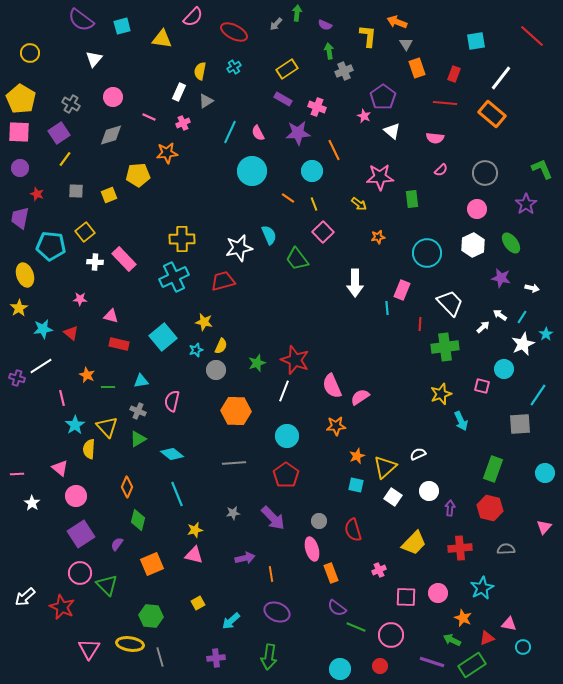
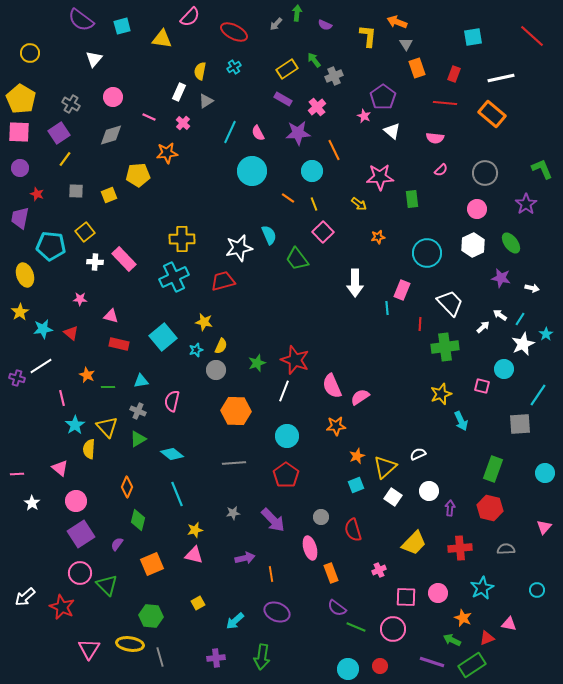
pink semicircle at (193, 17): moved 3 px left
cyan square at (476, 41): moved 3 px left, 4 px up
green arrow at (329, 51): moved 15 px left, 9 px down; rotated 28 degrees counterclockwise
gray cross at (344, 71): moved 10 px left, 5 px down
white line at (501, 78): rotated 40 degrees clockwise
pink cross at (317, 107): rotated 30 degrees clockwise
pink cross at (183, 123): rotated 24 degrees counterclockwise
yellow star at (19, 308): moved 1 px right, 4 px down
cyan line at (522, 317): moved 2 px left, 2 px down
cyan square at (356, 485): rotated 35 degrees counterclockwise
pink circle at (76, 496): moved 5 px down
purple arrow at (273, 518): moved 2 px down
gray circle at (319, 521): moved 2 px right, 4 px up
pink ellipse at (312, 549): moved 2 px left, 1 px up
cyan arrow at (231, 621): moved 4 px right
pink circle at (391, 635): moved 2 px right, 6 px up
cyan circle at (523, 647): moved 14 px right, 57 px up
green arrow at (269, 657): moved 7 px left
cyan circle at (340, 669): moved 8 px right
